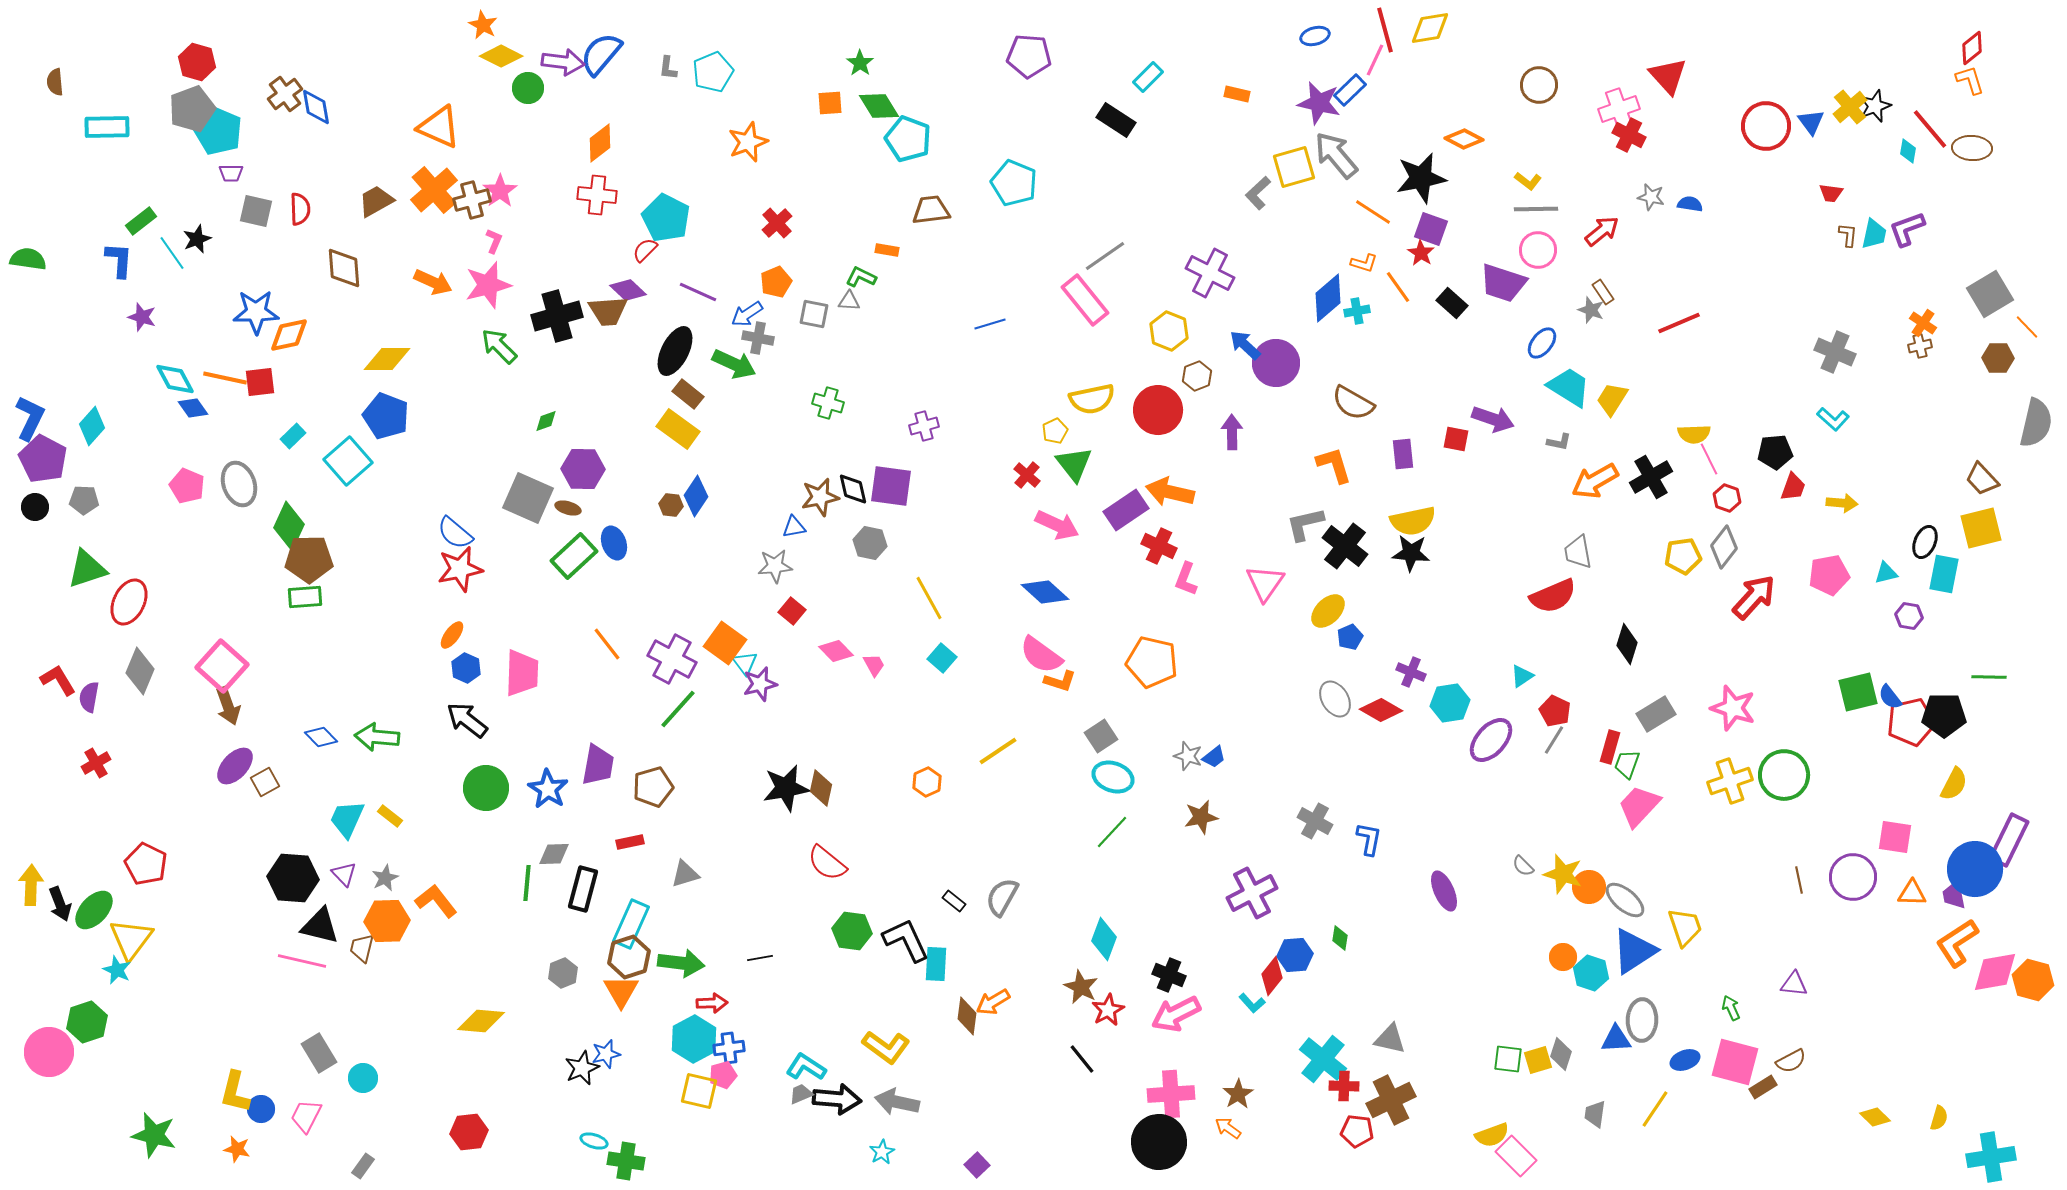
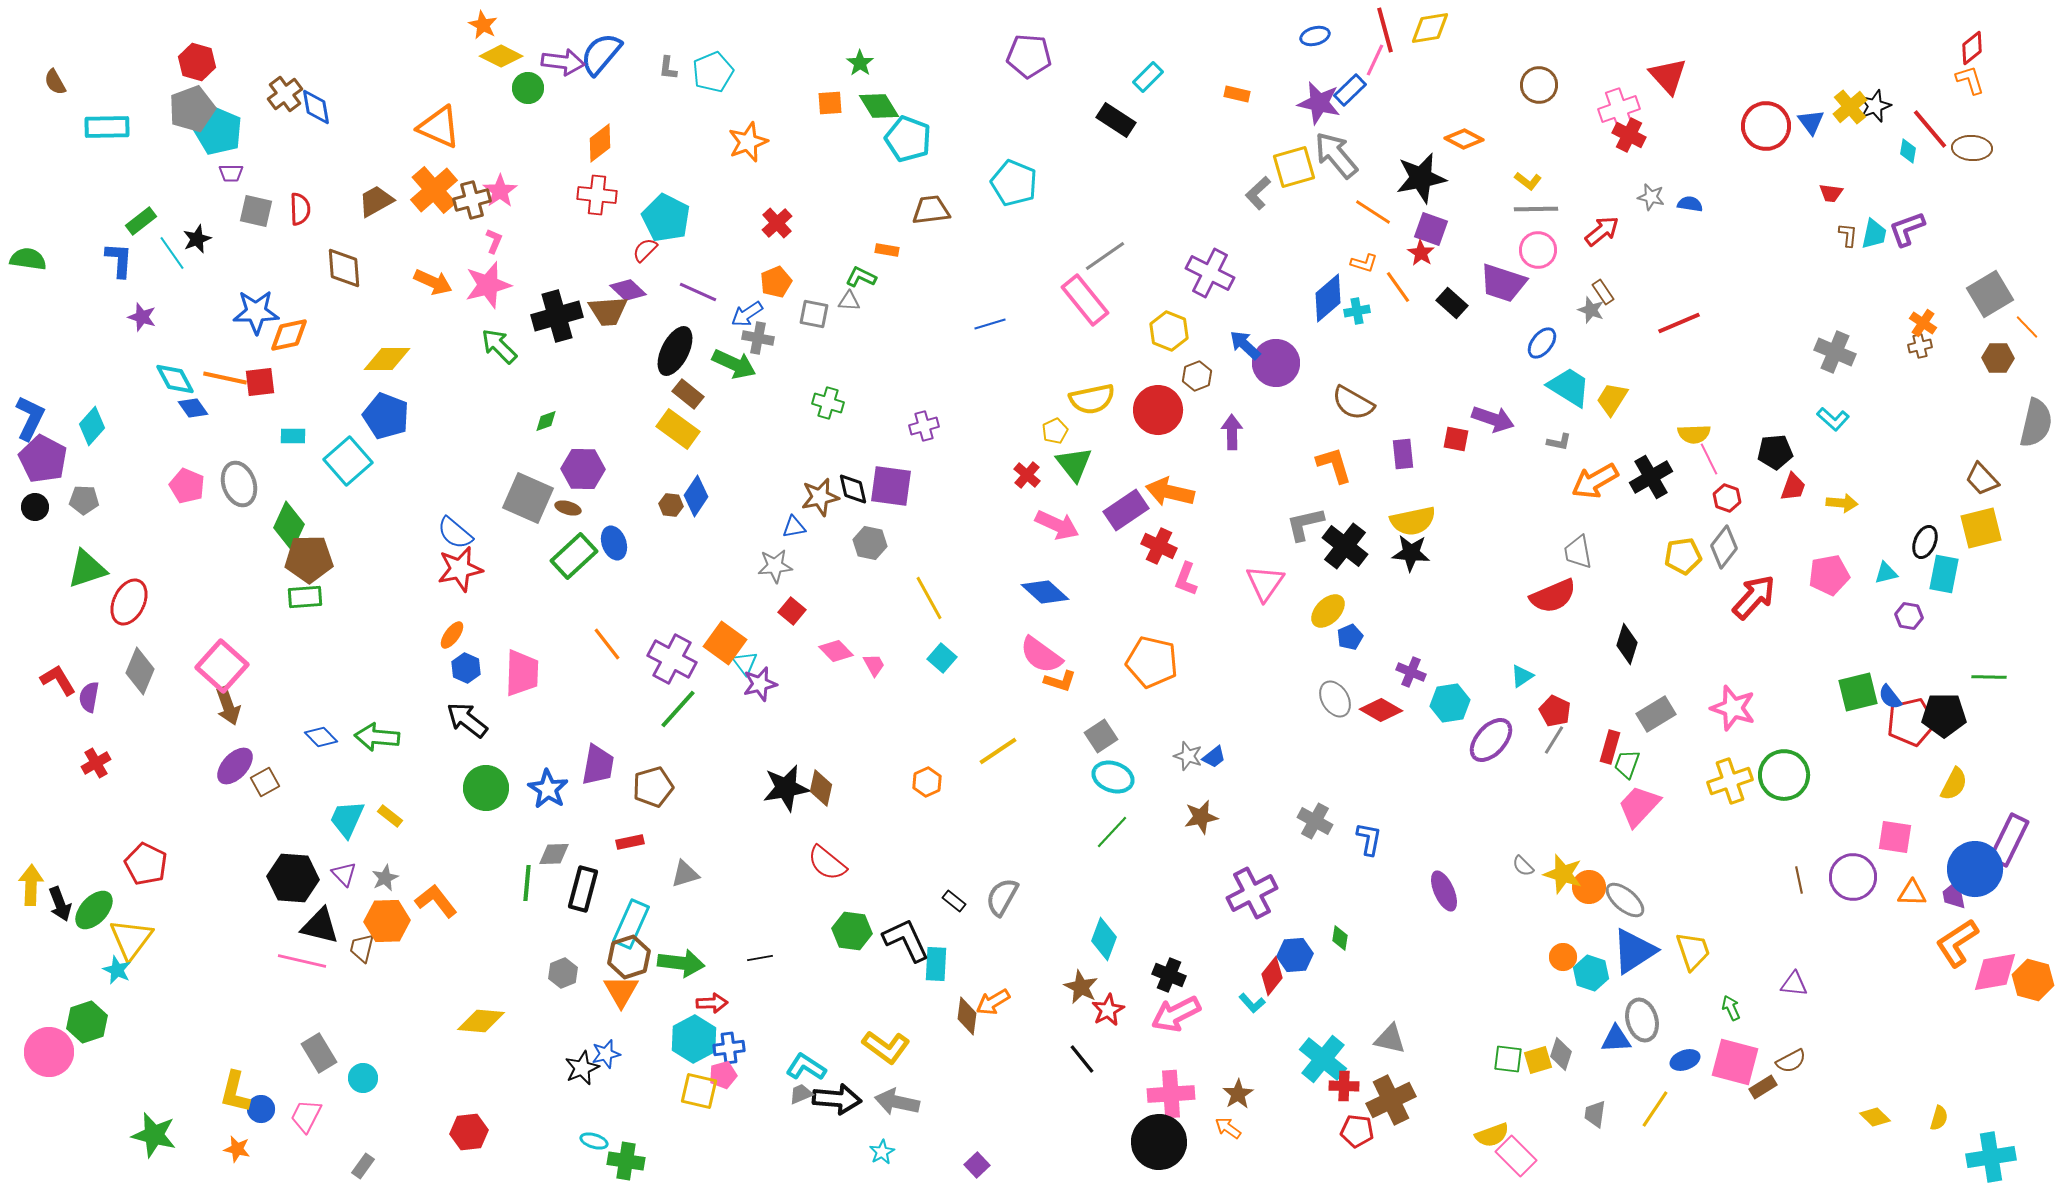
brown semicircle at (55, 82): rotated 24 degrees counterclockwise
cyan rectangle at (293, 436): rotated 45 degrees clockwise
yellow trapezoid at (1685, 927): moved 8 px right, 24 px down
gray ellipse at (1642, 1020): rotated 18 degrees counterclockwise
